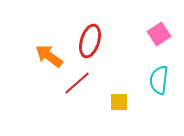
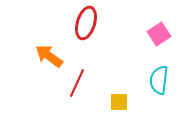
red ellipse: moved 4 px left, 18 px up
red line: rotated 24 degrees counterclockwise
